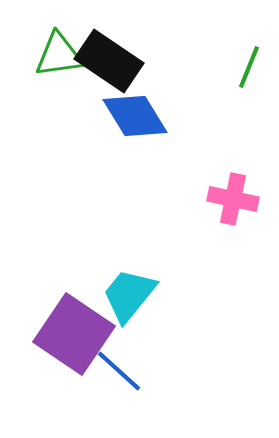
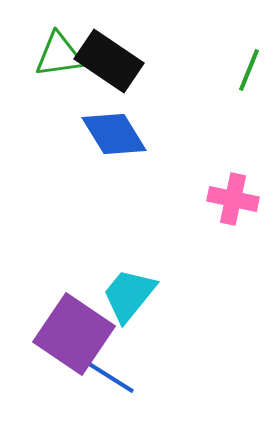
green line: moved 3 px down
blue diamond: moved 21 px left, 18 px down
blue line: moved 9 px left, 6 px down; rotated 10 degrees counterclockwise
